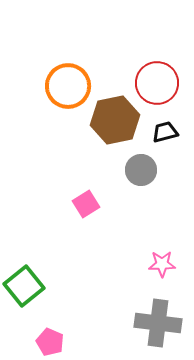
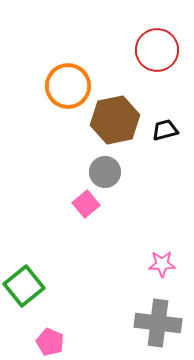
red circle: moved 33 px up
black trapezoid: moved 2 px up
gray circle: moved 36 px left, 2 px down
pink square: rotated 8 degrees counterclockwise
